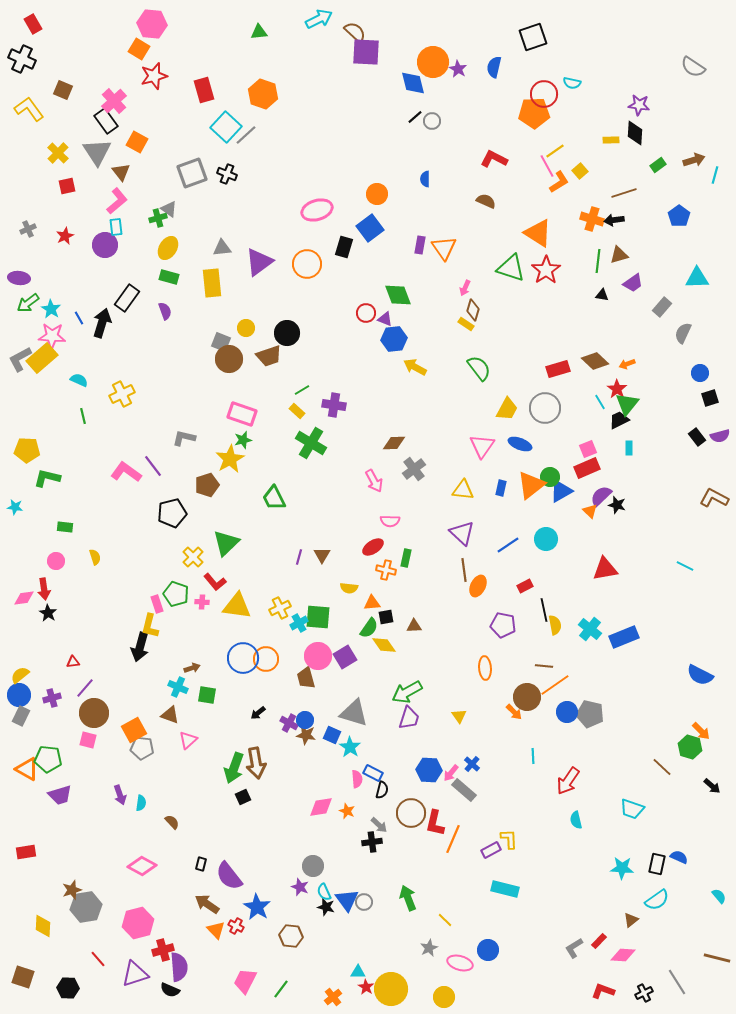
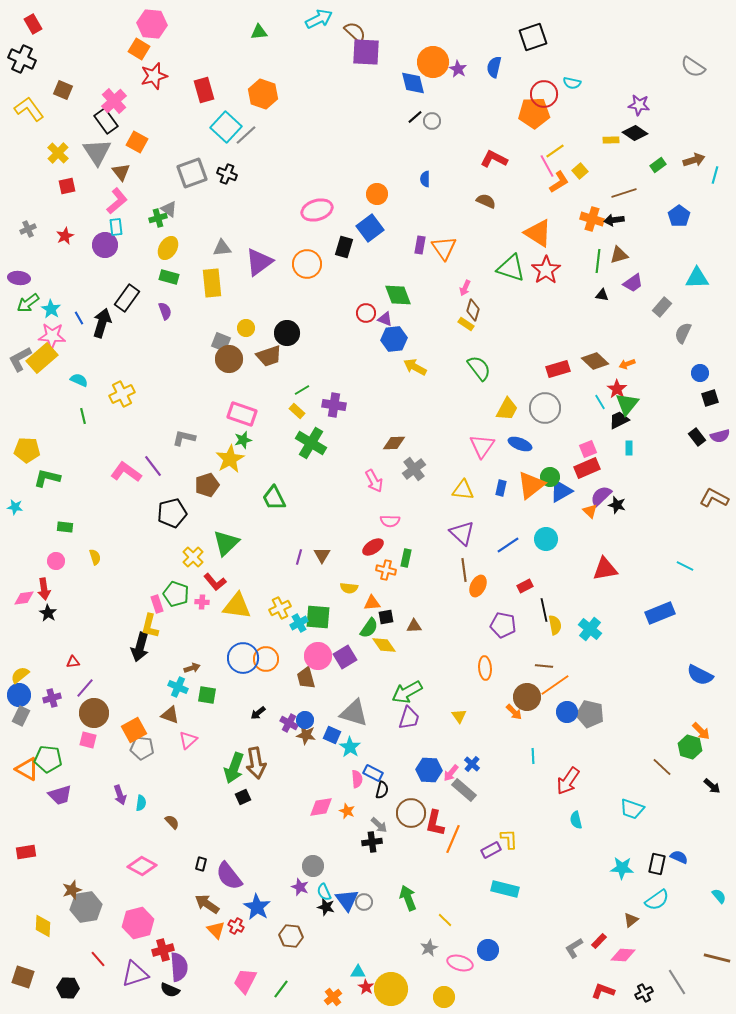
black diamond at (635, 133): rotated 60 degrees counterclockwise
blue rectangle at (624, 637): moved 36 px right, 24 px up
